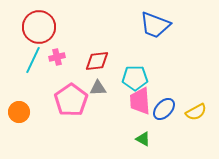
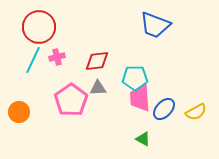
pink trapezoid: moved 3 px up
